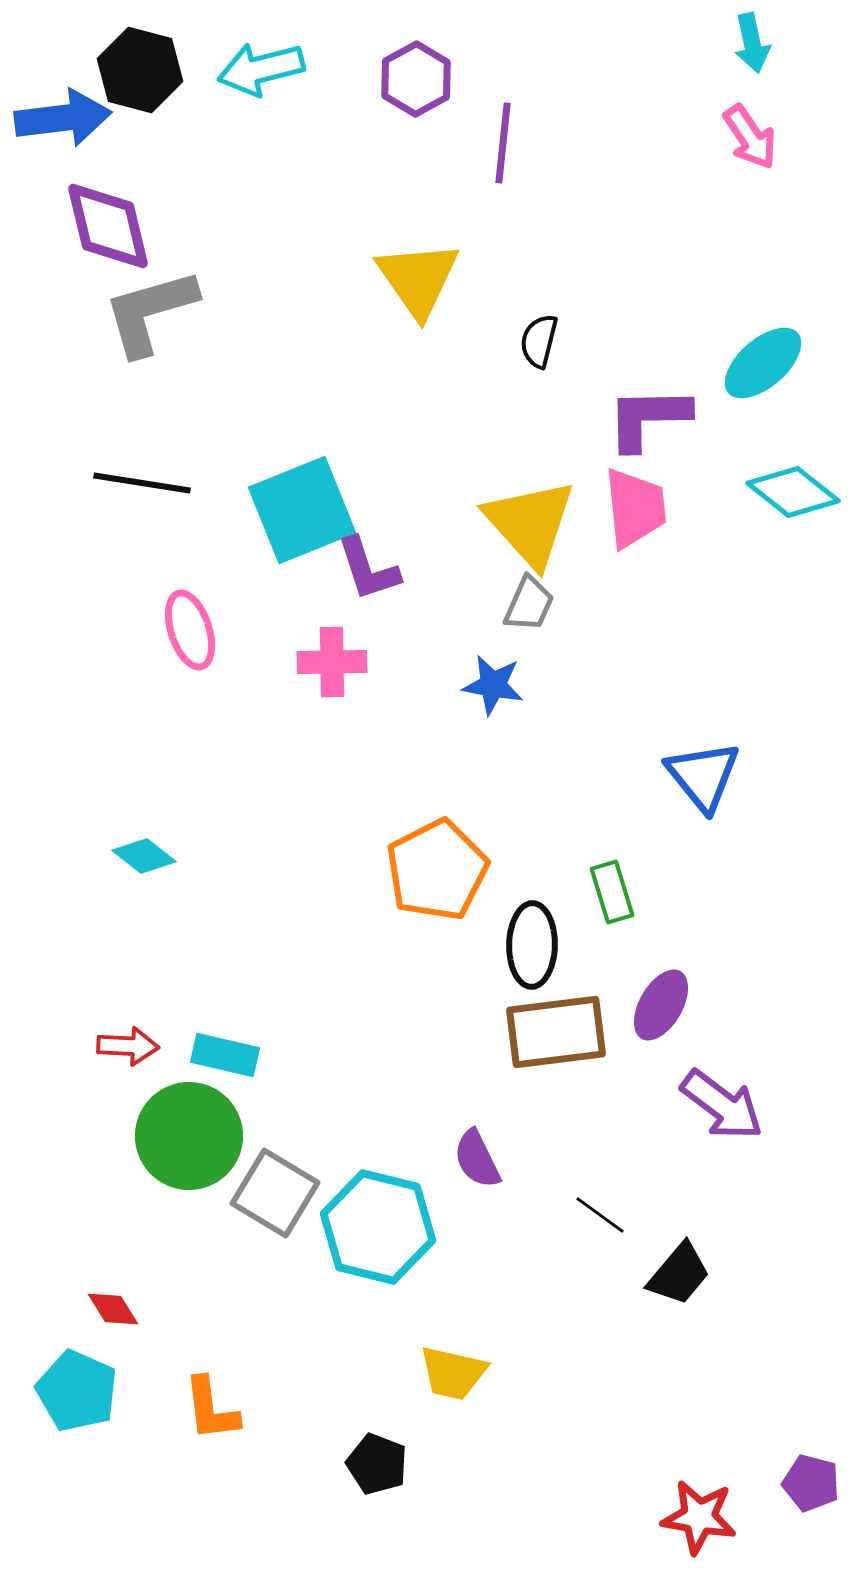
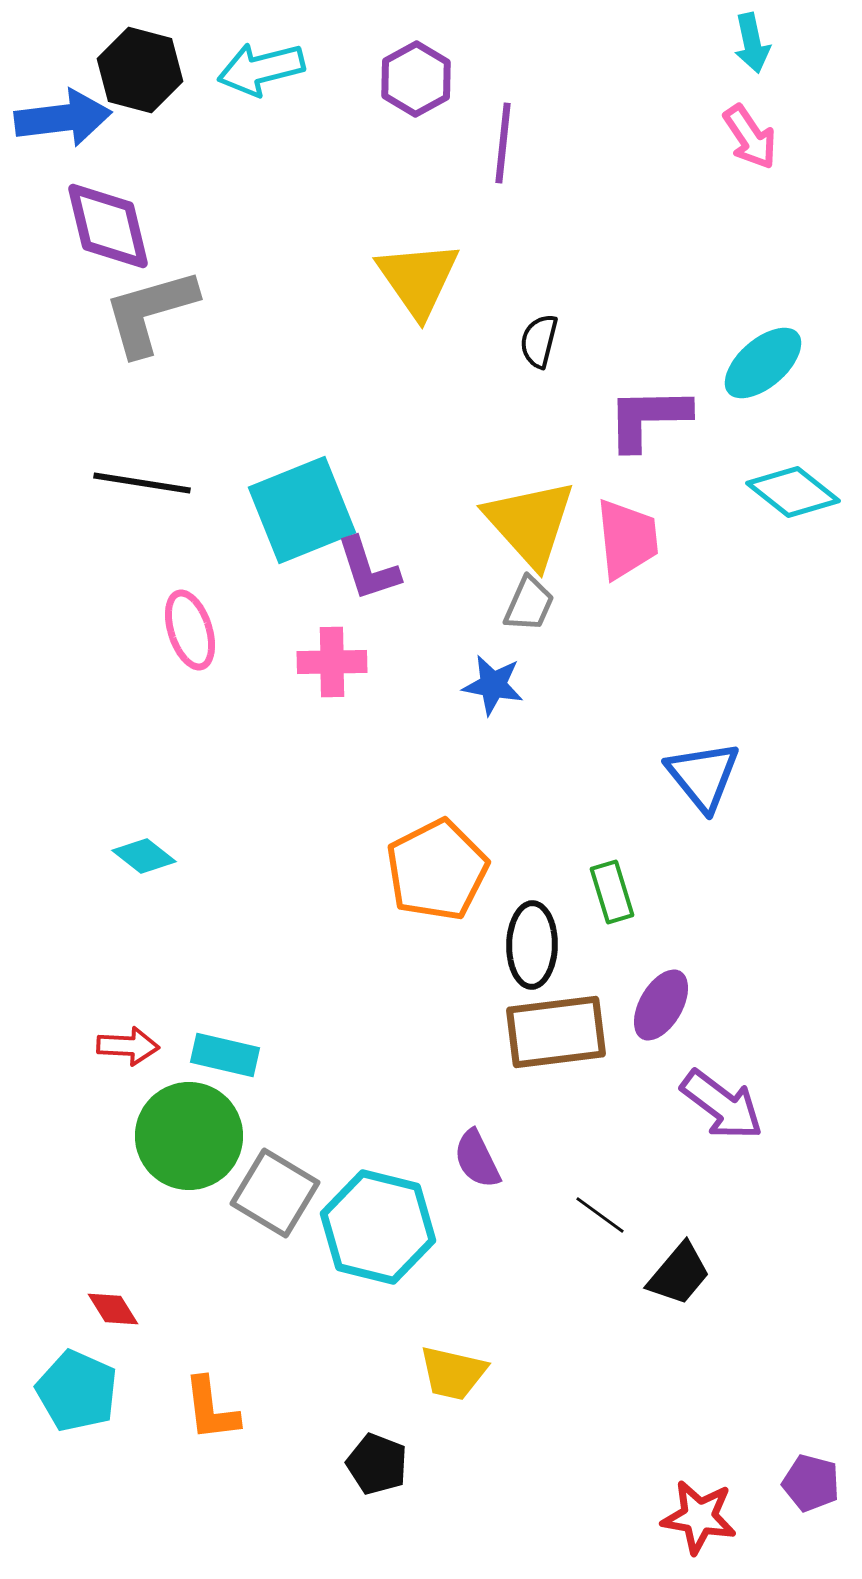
pink trapezoid at (635, 508): moved 8 px left, 31 px down
